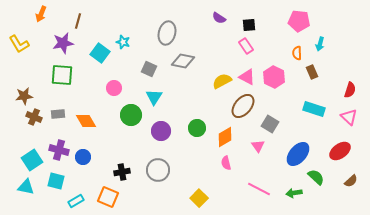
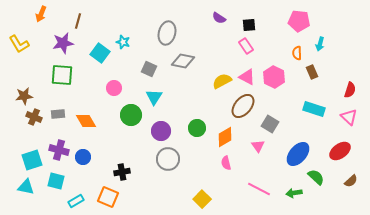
cyan square at (32, 160): rotated 15 degrees clockwise
gray circle at (158, 170): moved 10 px right, 11 px up
yellow square at (199, 198): moved 3 px right, 1 px down
